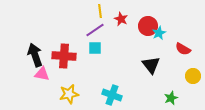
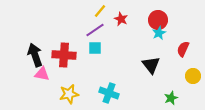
yellow line: rotated 48 degrees clockwise
red circle: moved 10 px right, 6 px up
red semicircle: rotated 84 degrees clockwise
red cross: moved 1 px up
cyan cross: moved 3 px left, 2 px up
